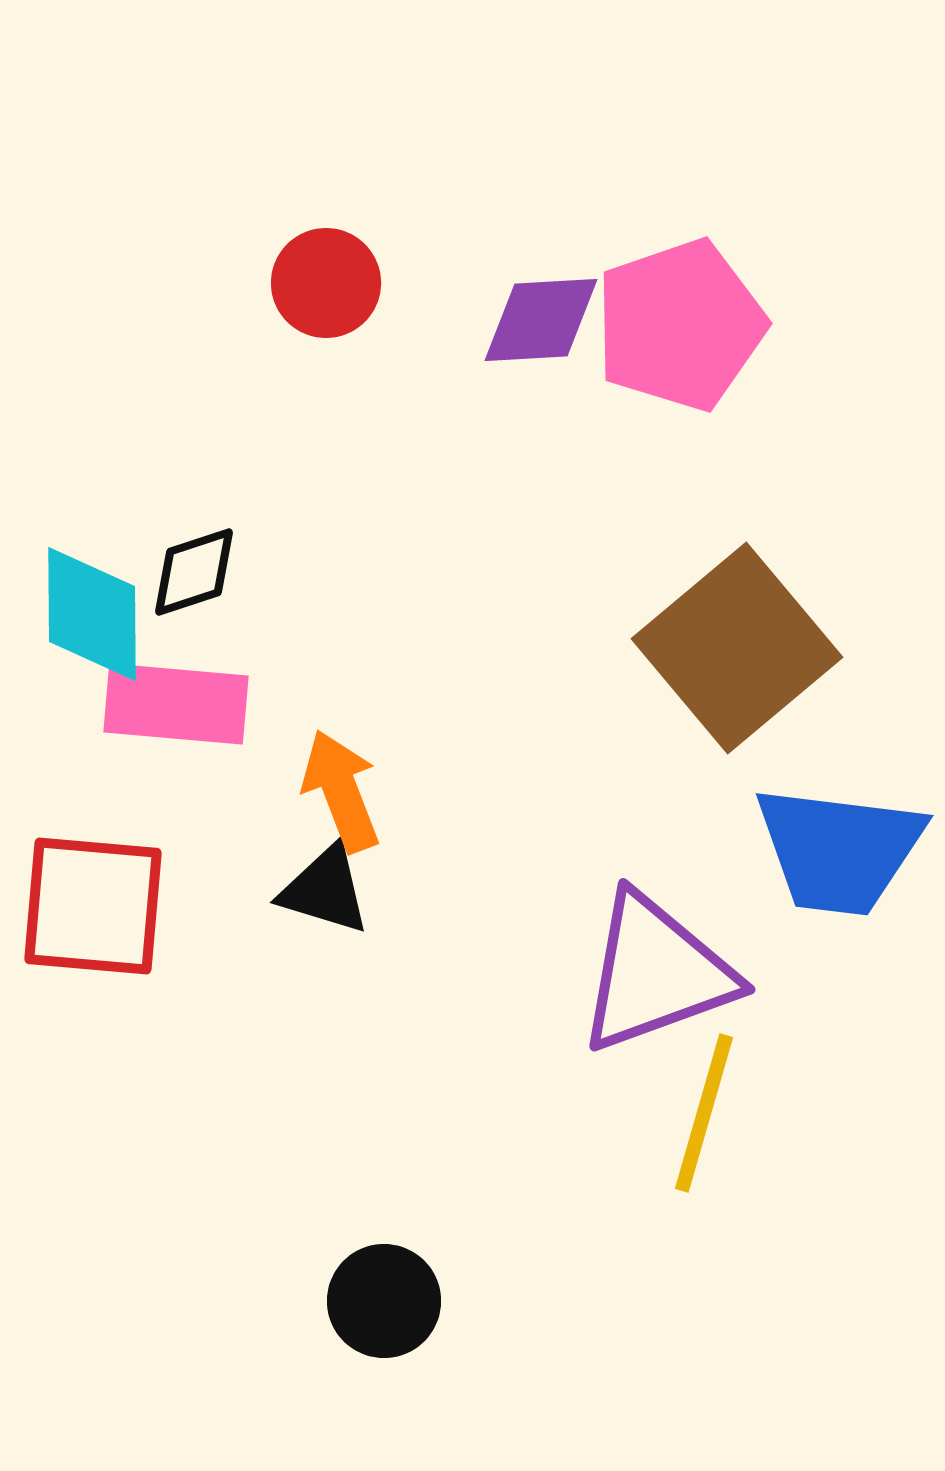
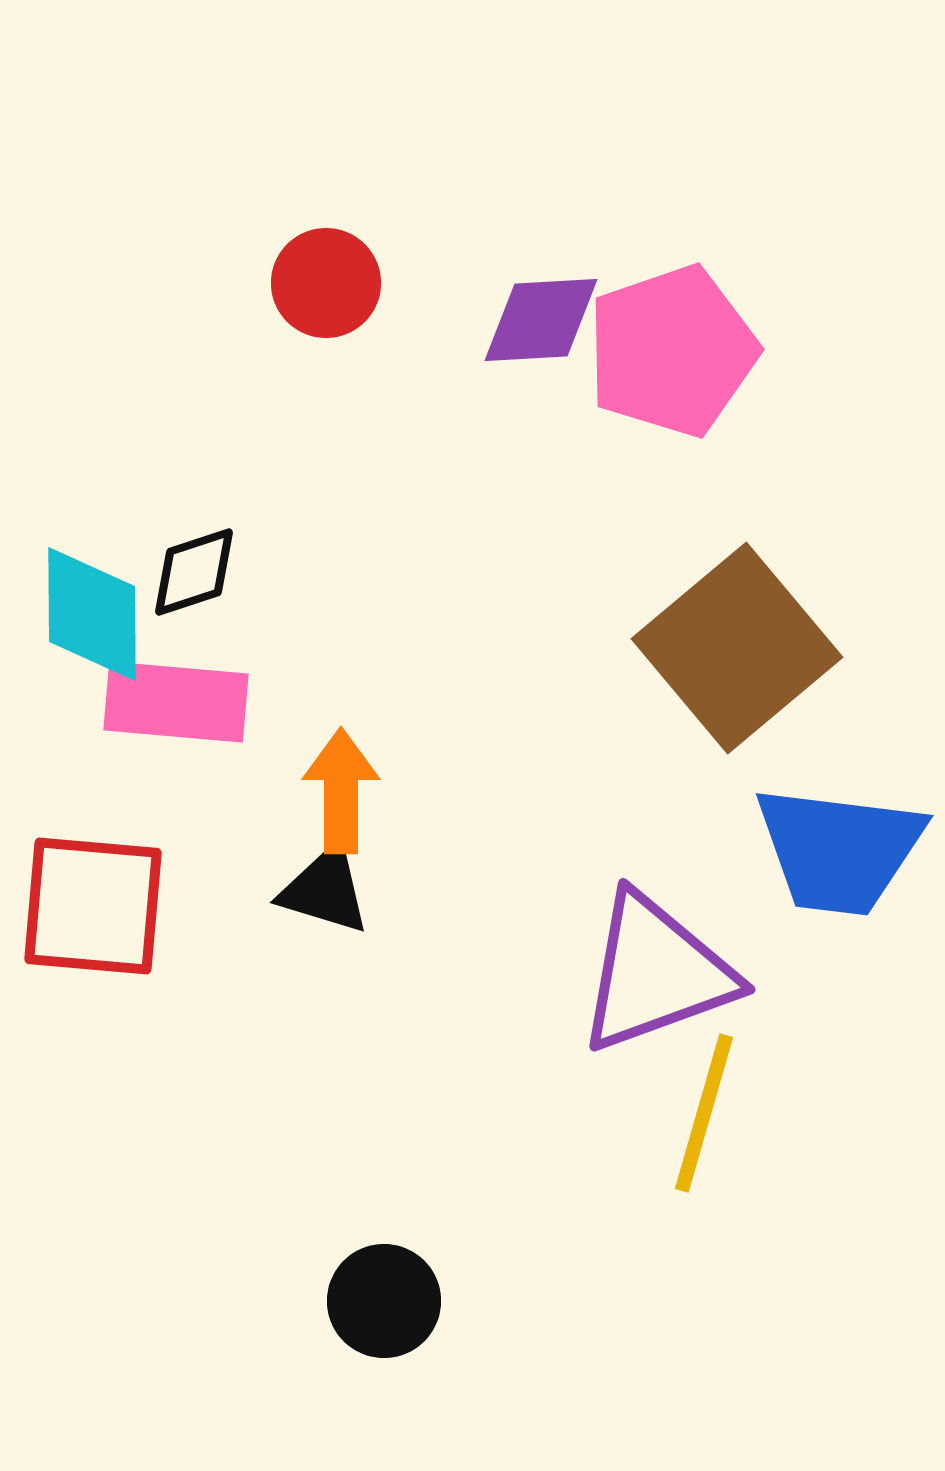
pink pentagon: moved 8 px left, 26 px down
pink rectangle: moved 2 px up
orange arrow: rotated 21 degrees clockwise
